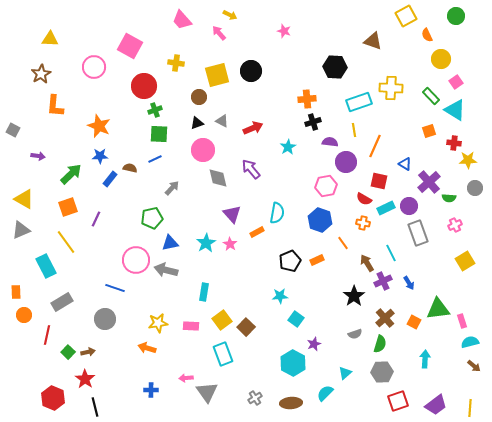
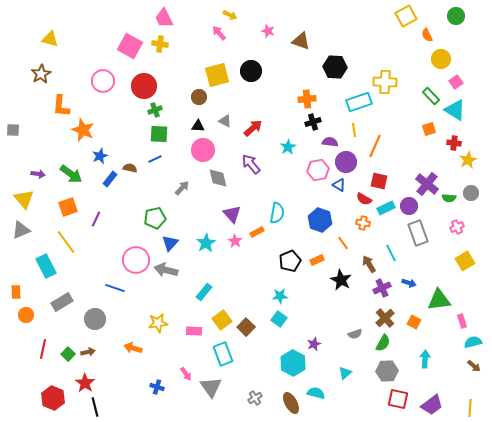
pink trapezoid at (182, 20): moved 18 px left, 2 px up; rotated 15 degrees clockwise
pink star at (284, 31): moved 16 px left
yellow triangle at (50, 39): rotated 12 degrees clockwise
brown triangle at (373, 41): moved 72 px left
yellow cross at (176, 63): moved 16 px left, 19 px up
pink circle at (94, 67): moved 9 px right, 14 px down
yellow cross at (391, 88): moved 6 px left, 6 px up
orange L-shape at (55, 106): moved 6 px right
gray triangle at (222, 121): moved 3 px right
black triangle at (197, 123): moved 1 px right, 3 px down; rotated 24 degrees clockwise
orange star at (99, 126): moved 16 px left, 4 px down
red arrow at (253, 128): rotated 18 degrees counterclockwise
gray square at (13, 130): rotated 24 degrees counterclockwise
orange square at (429, 131): moved 2 px up
purple arrow at (38, 156): moved 18 px down
blue star at (100, 156): rotated 21 degrees counterclockwise
yellow star at (468, 160): rotated 24 degrees counterclockwise
blue triangle at (405, 164): moved 66 px left, 21 px down
purple arrow at (251, 169): moved 5 px up
green arrow at (71, 174): rotated 80 degrees clockwise
purple cross at (429, 182): moved 2 px left, 2 px down; rotated 10 degrees counterclockwise
pink hexagon at (326, 186): moved 8 px left, 16 px up
gray arrow at (172, 188): moved 10 px right
gray circle at (475, 188): moved 4 px left, 5 px down
yellow triangle at (24, 199): rotated 20 degrees clockwise
green pentagon at (152, 218): moved 3 px right
pink cross at (455, 225): moved 2 px right, 2 px down
blue triangle at (170, 243): rotated 36 degrees counterclockwise
pink star at (230, 244): moved 5 px right, 3 px up
brown arrow at (367, 263): moved 2 px right, 1 px down
purple cross at (383, 281): moved 1 px left, 7 px down
blue arrow at (409, 283): rotated 40 degrees counterclockwise
cyan rectangle at (204, 292): rotated 30 degrees clockwise
black star at (354, 296): moved 13 px left, 16 px up; rotated 10 degrees counterclockwise
green triangle at (438, 309): moved 1 px right, 9 px up
orange circle at (24, 315): moved 2 px right
gray circle at (105, 319): moved 10 px left
cyan square at (296, 319): moved 17 px left
pink rectangle at (191, 326): moved 3 px right, 5 px down
red line at (47, 335): moved 4 px left, 14 px down
cyan semicircle at (470, 342): moved 3 px right
green semicircle at (380, 344): moved 3 px right, 1 px up; rotated 12 degrees clockwise
orange arrow at (147, 348): moved 14 px left
green square at (68, 352): moved 2 px down
gray hexagon at (382, 372): moved 5 px right, 1 px up
pink arrow at (186, 378): moved 4 px up; rotated 120 degrees counterclockwise
red star at (85, 379): moved 4 px down
blue cross at (151, 390): moved 6 px right, 3 px up; rotated 16 degrees clockwise
gray triangle at (207, 392): moved 4 px right, 5 px up
cyan semicircle at (325, 393): moved 9 px left; rotated 60 degrees clockwise
red square at (398, 401): moved 2 px up; rotated 30 degrees clockwise
brown ellipse at (291, 403): rotated 65 degrees clockwise
purple trapezoid at (436, 405): moved 4 px left
